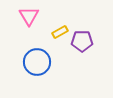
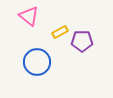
pink triangle: rotated 20 degrees counterclockwise
